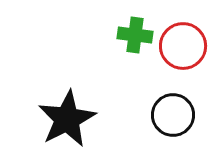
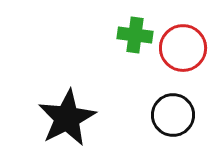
red circle: moved 2 px down
black star: moved 1 px up
